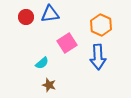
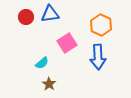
brown star: moved 1 px up; rotated 16 degrees clockwise
